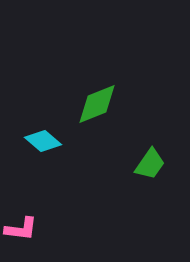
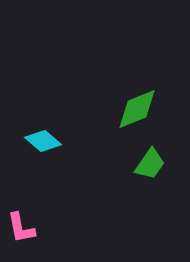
green diamond: moved 40 px right, 5 px down
pink L-shape: moved 1 px up; rotated 72 degrees clockwise
